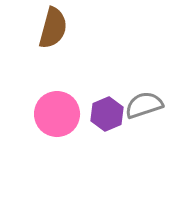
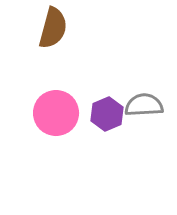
gray semicircle: rotated 15 degrees clockwise
pink circle: moved 1 px left, 1 px up
